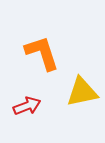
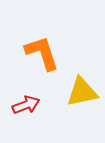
red arrow: moved 1 px left, 1 px up
